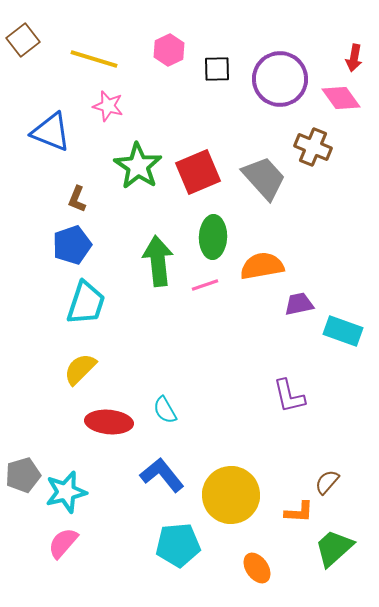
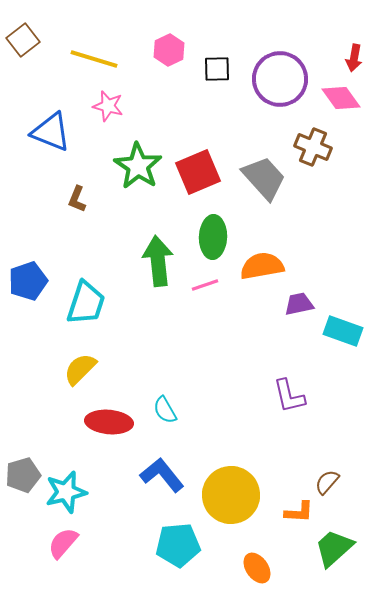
blue pentagon: moved 44 px left, 36 px down
